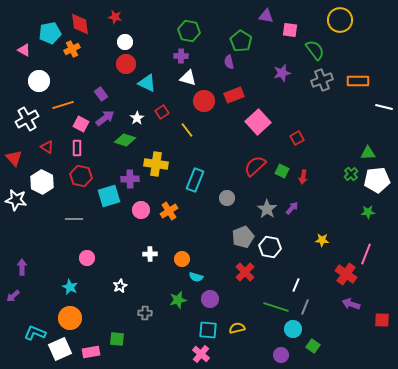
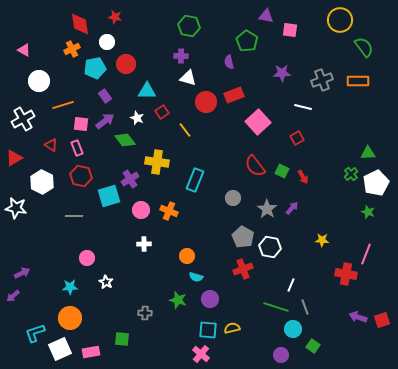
green hexagon at (189, 31): moved 5 px up
cyan pentagon at (50, 33): moved 45 px right, 35 px down
green pentagon at (241, 41): moved 6 px right
white circle at (125, 42): moved 18 px left
green semicircle at (315, 50): moved 49 px right, 3 px up
purple star at (282, 73): rotated 12 degrees clockwise
cyan triangle at (147, 83): moved 8 px down; rotated 24 degrees counterclockwise
purple rectangle at (101, 94): moved 4 px right, 2 px down
red circle at (204, 101): moved 2 px right, 1 px down
white line at (384, 107): moved 81 px left
purple arrow at (105, 118): moved 3 px down
white star at (137, 118): rotated 16 degrees counterclockwise
white cross at (27, 119): moved 4 px left
pink square at (81, 124): rotated 21 degrees counterclockwise
yellow line at (187, 130): moved 2 px left
green diamond at (125, 140): rotated 35 degrees clockwise
red triangle at (47, 147): moved 4 px right, 2 px up
pink rectangle at (77, 148): rotated 21 degrees counterclockwise
red triangle at (14, 158): rotated 42 degrees clockwise
yellow cross at (156, 164): moved 1 px right, 2 px up
red semicircle at (255, 166): rotated 85 degrees counterclockwise
red arrow at (303, 177): rotated 40 degrees counterclockwise
purple cross at (130, 179): rotated 30 degrees counterclockwise
white pentagon at (377, 180): moved 1 px left, 3 px down; rotated 20 degrees counterclockwise
gray circle at (227, 198): moved 6 px right
white star at (16, 200): moved 8 px down
orange cross at (169, 211): rotated 36 degrees counterclockwise
green star at (368, 212): rotated 24 degrees clockwise
gray line at (74, 219): moved 3 px up
gray pentagon at (243, 237): rotated 20 degrees counterclockwise
white cross at (150, 254): moved 6 px left, 10 px up
orange circle at (182, 259): moved 5 px right, 3 px up
purple arrow at (22, 267): moved 6 px down; rotated 63 degrees clockwise
red cross at (245, 272): moved 2 px left, 3 px up; rotated 24 degrees clockwise
red cross at (346, 274): rotated 25 degrees counterclockwise
white line at (296, 285): moved 5 px left
white star at (120, 286): moved 14 px left, 4 px up; rotated 16 degrees counterclockwise
cyan star at (70, 287): rotated 28 degrees counterclockwise
green star at (178, 300): rotated 30 degrees clockwise
purple arrow at (351, 304): moved 7 px right, 13 px down
gray line at (305, 307): rotated 42 degrees counterclockwise
red square at (382, 320): rotated 21 degrees counterclockwise
yellow semicircle at (237, 328): moved 5 px left
cyan L-shape at (35, 333): rotated 40 degrees counterclockwise
green square at (117, 339): moved 5 px right
